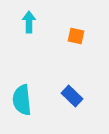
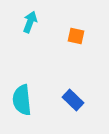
cyan arrow: moved 1 px right; rotated 20 degrees clockwise
blue rectangle: moved 1 px right, 4 px down
